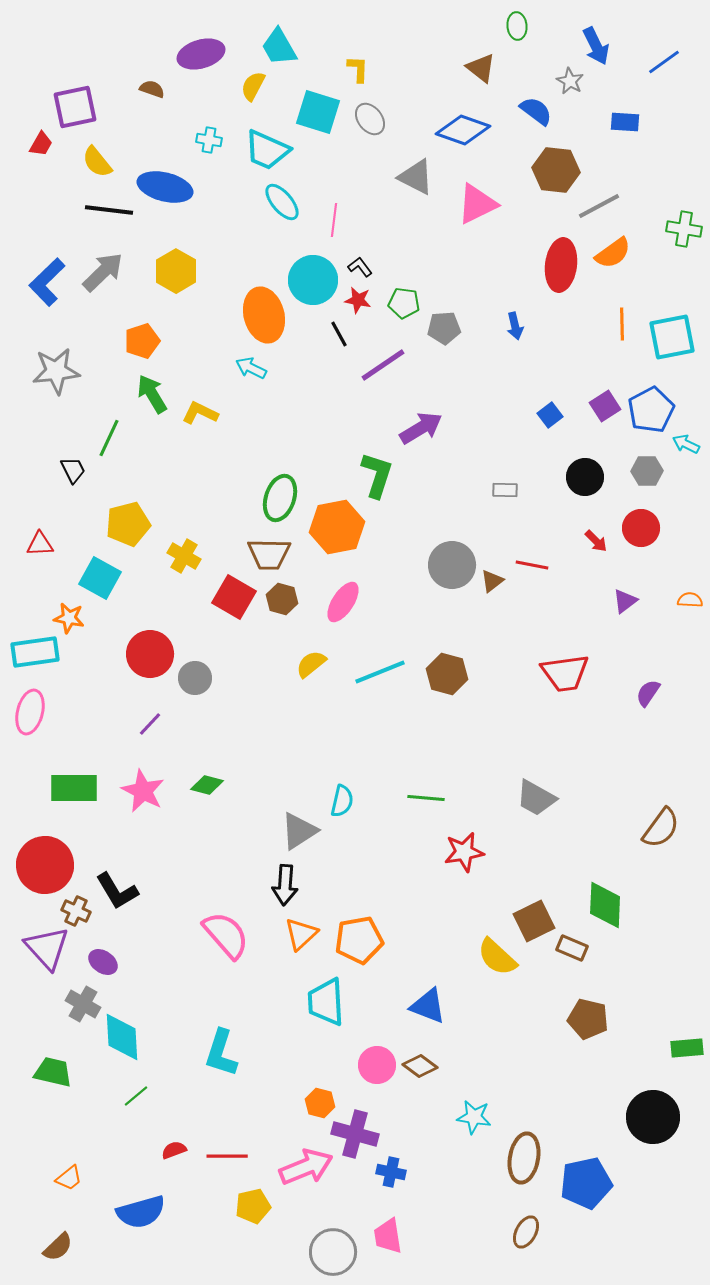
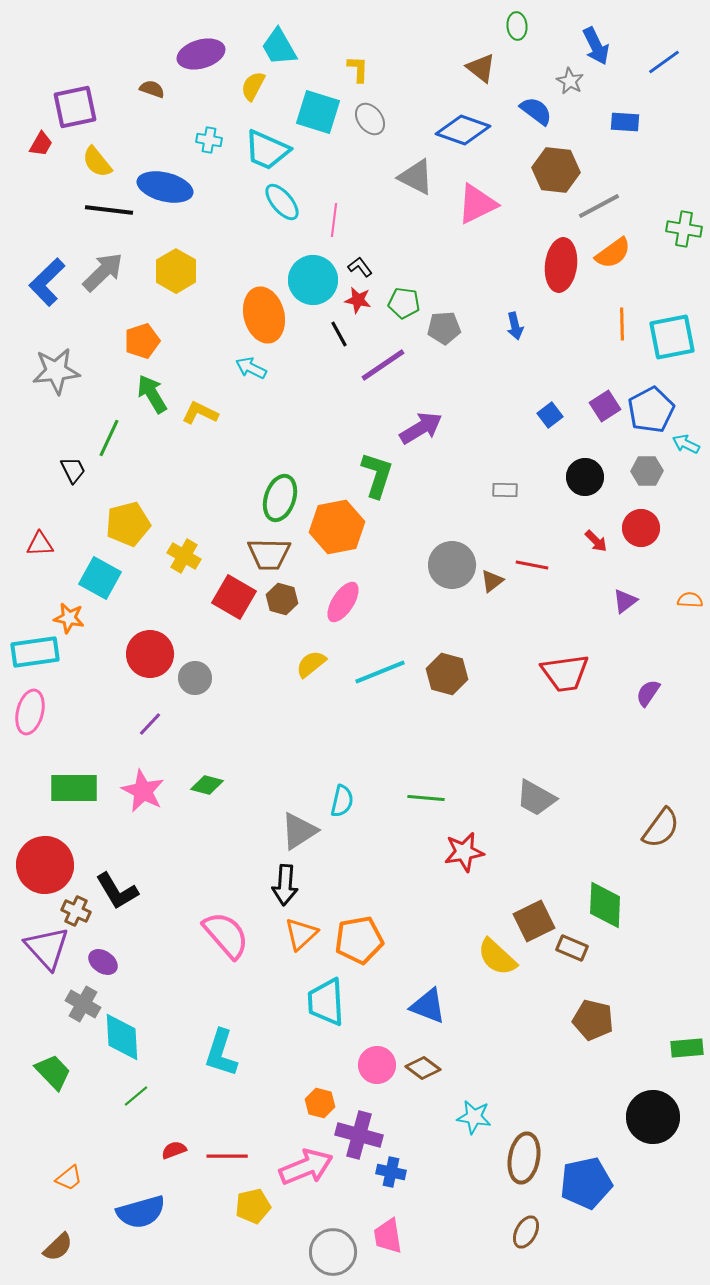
brown pentagon at (588, 1019): moved 5 px right, 1 px down
brown diamond at (420, 1066): moved 3 px right, 2 px down
green trapezoid at (53, 1072): rotated 33 degrees clockwise
purple cross at (355, 1134): moved 4 px right, 1 px down
